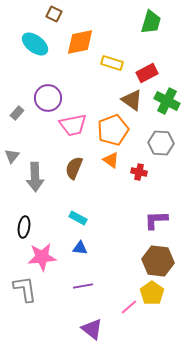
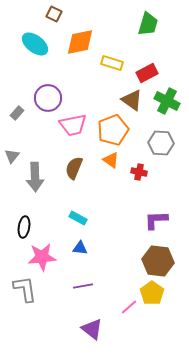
green trapezoid: moved 3 px left, 2 px down
